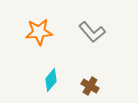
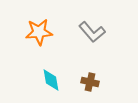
cyan diamond: rotated 50 degrees counterclockwise
brown cross: moved 4 px up; rotated 18 degrees counterclockwise
